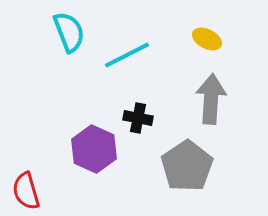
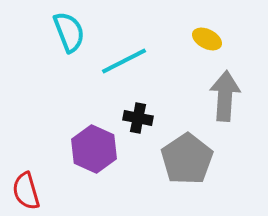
cyan line: moved 3 px left, 6 px down
gray arrow: moved 14 px right, 3 px up
gray pentagon: moved 7 px up
